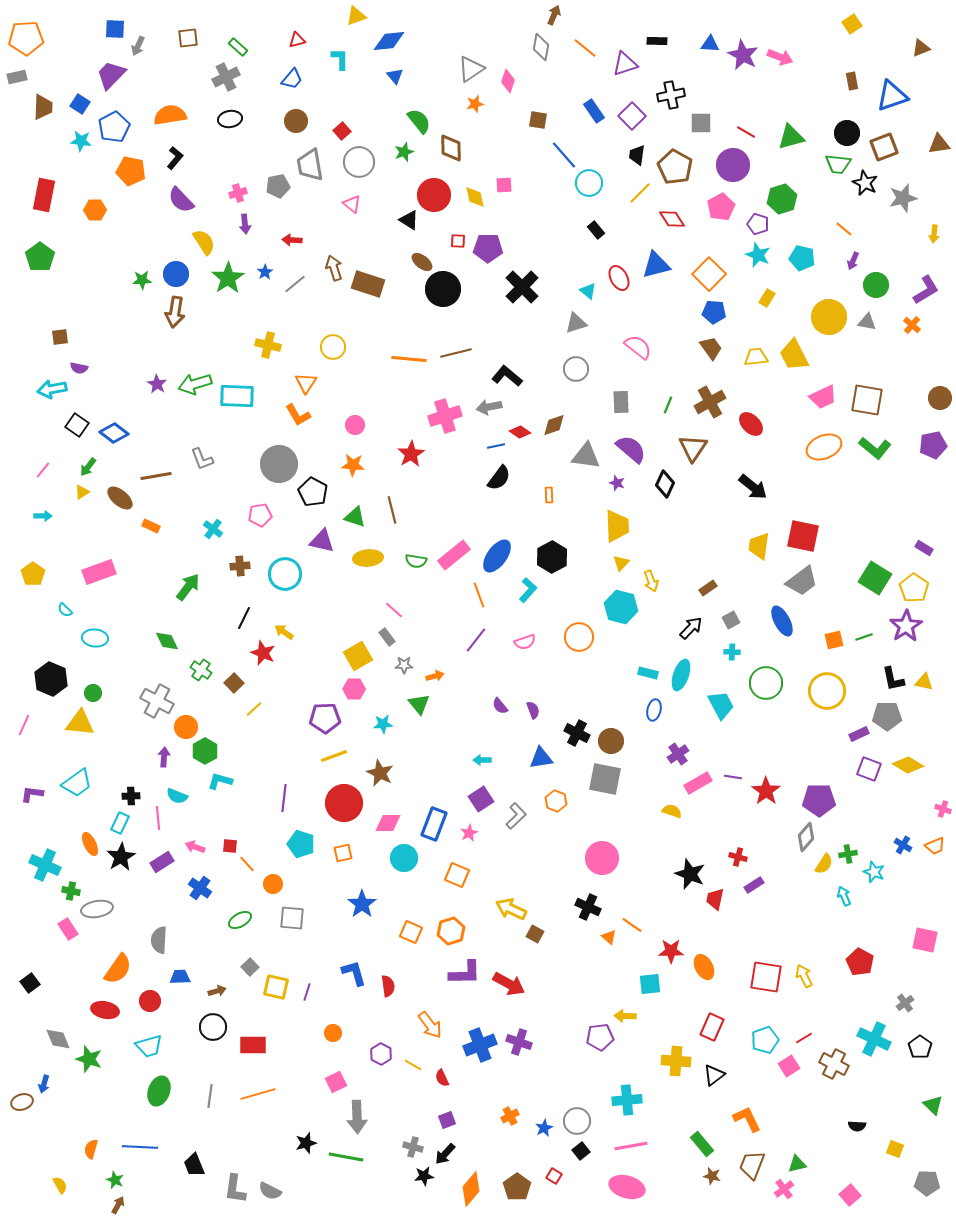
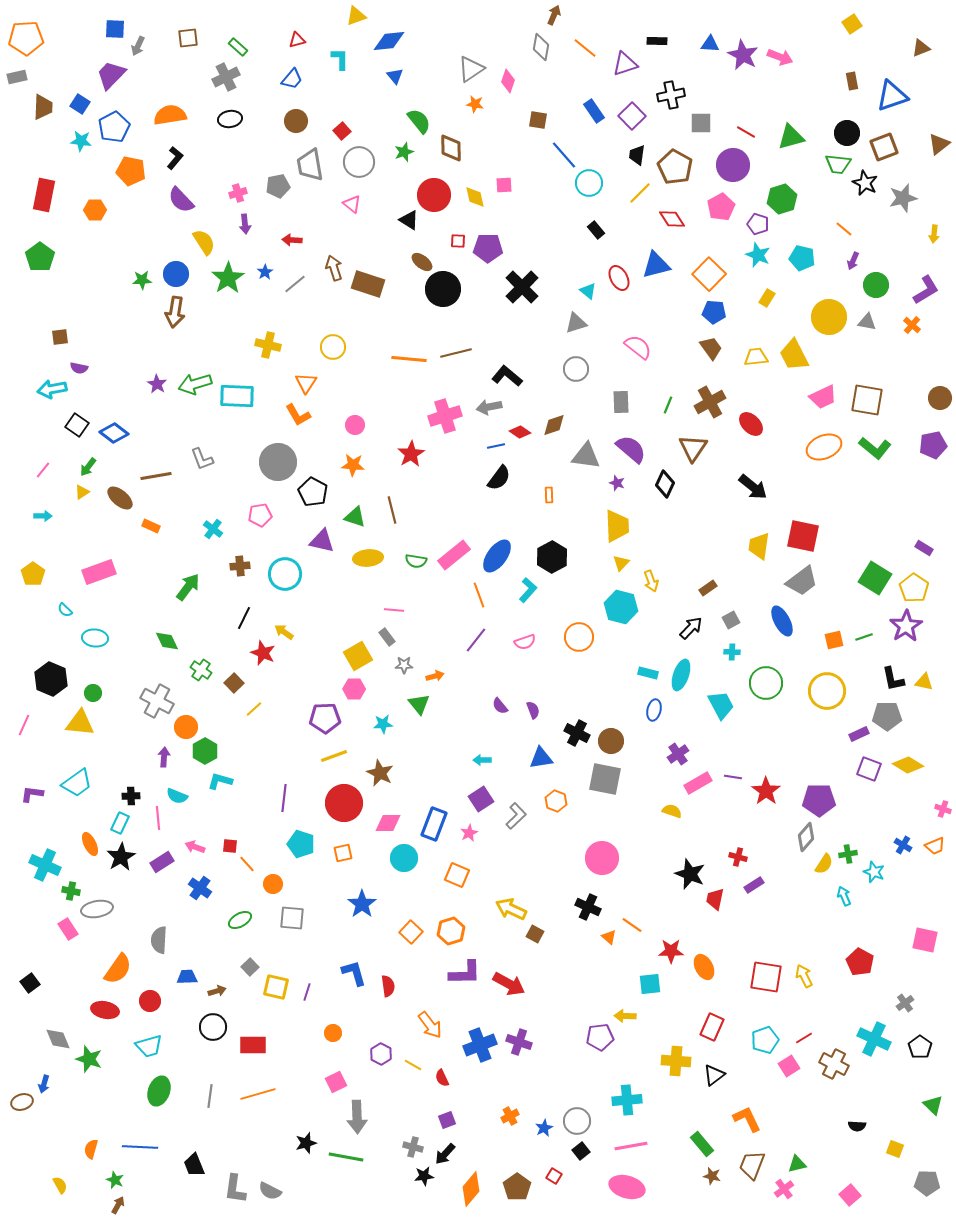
orange star at (475, 104): rotated 24 degrees clockwise
brown triangle at (939, 144): rotated 30 degrees counterclockwise
gray circle at (279, 464): moved 1 px left, 2 px up
pink line at (394, 610): rotated 36 degrees counterclockwise
orange square at (411, 932): rotated 20 degrees clockwise
blue trapezoid at (180, 977): moved 7 px right
